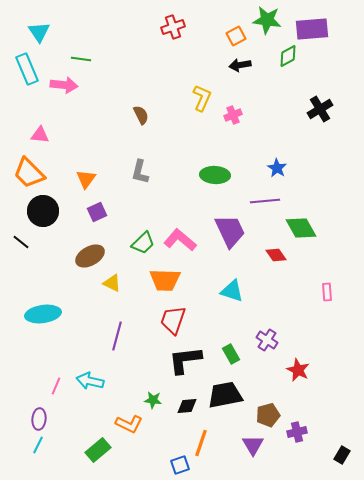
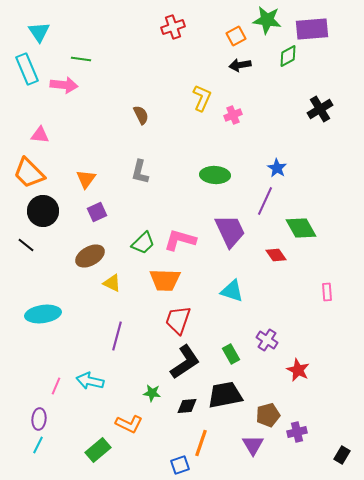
purple line at (265, 201): rotated 60 degrees counterclockwise
pink L-shape at (180, 240): rotated 24 degrees counterclockwise
black line at (21, 242): moved 5 px right, 3 px down
red trapezoid at (173, 320): moved 5 px right
black L-shape at (185, 360): moved 2 px down; rotated 153 degrees clockwise
green star at (153, 400): moved 1 px left, 7 px up
